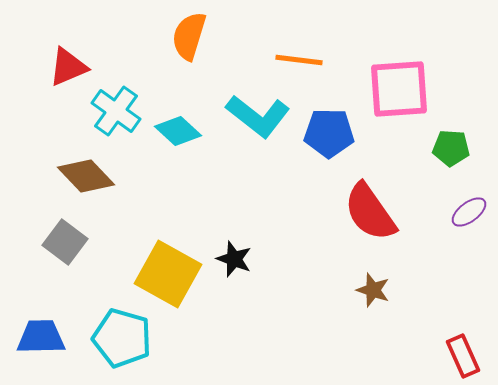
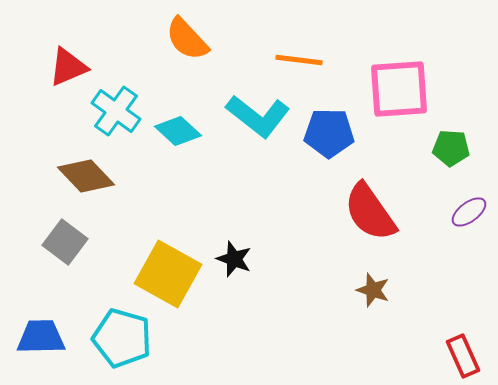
orange semicircle: moved 2 px left, 3 px down; rotated 60 degrees counterclockwise
